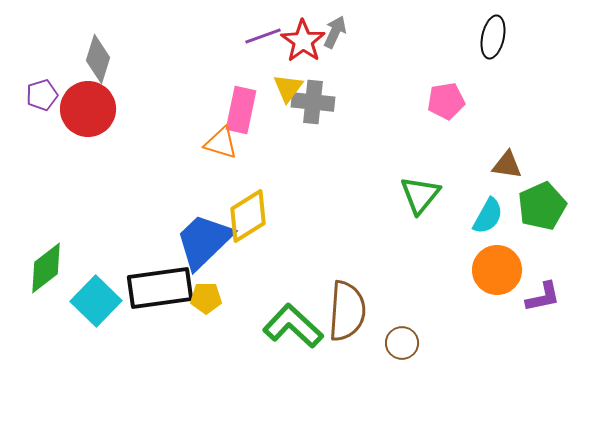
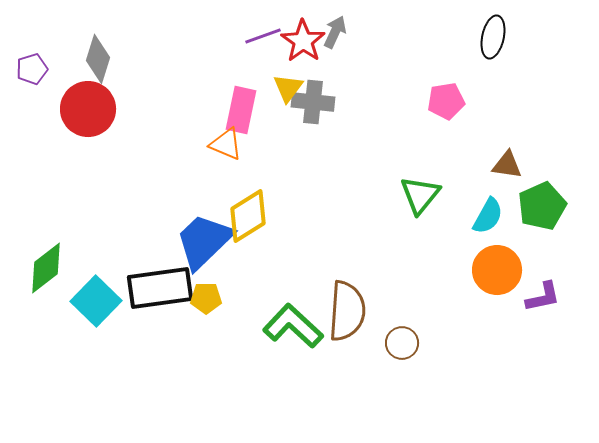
purple pentagon: moved 10 px left, 26 px up
orange triangle: moved 5 px right, 1 px down; rotated 6 degrees clockwise
